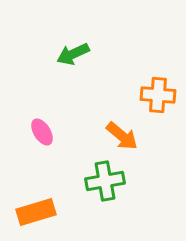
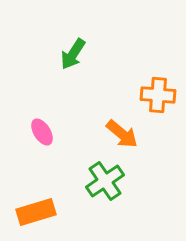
green arrow: rotated 32 degrees counterclockwise
orange arrow: moved 2 px up
green cross: rotated 24 degrees counterclockwise
